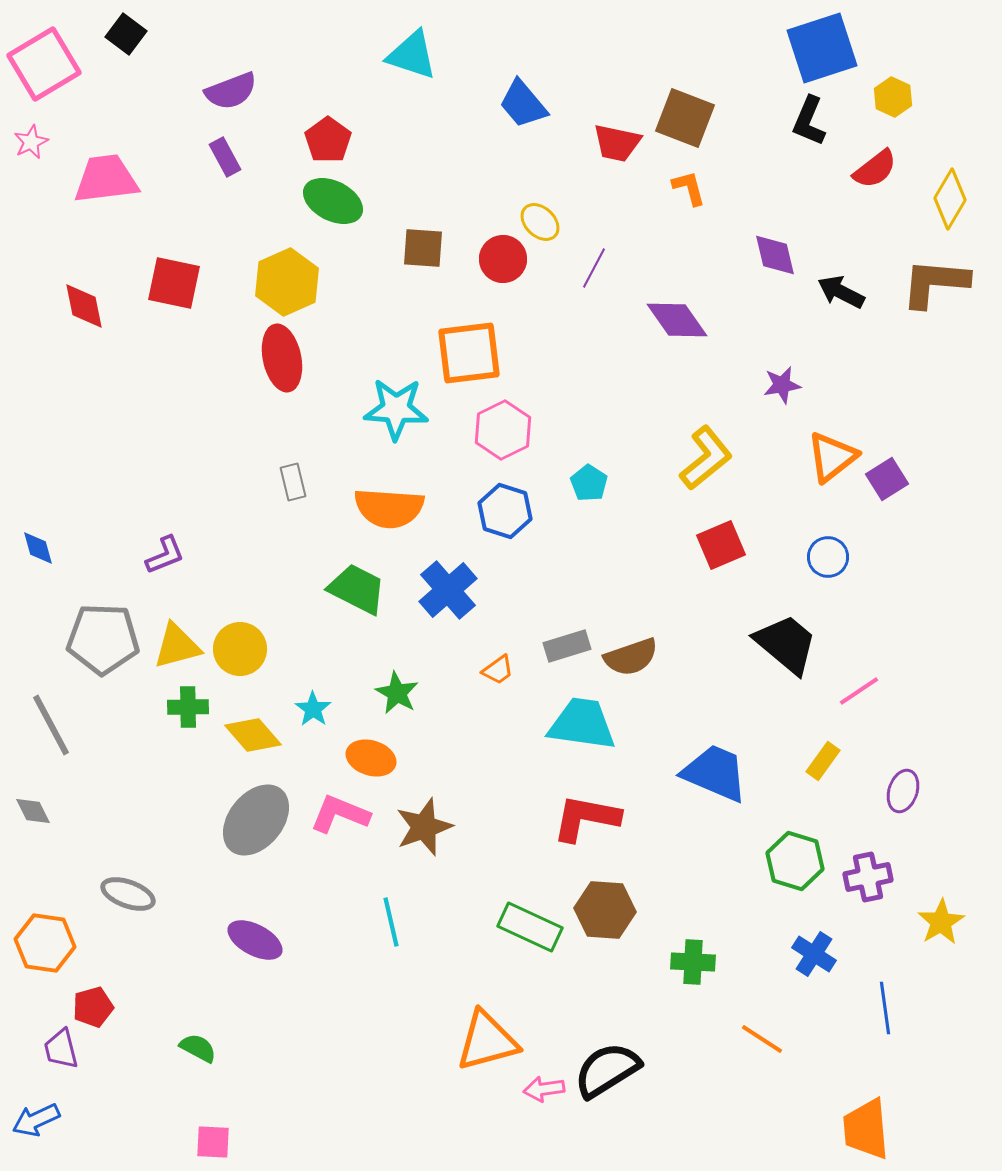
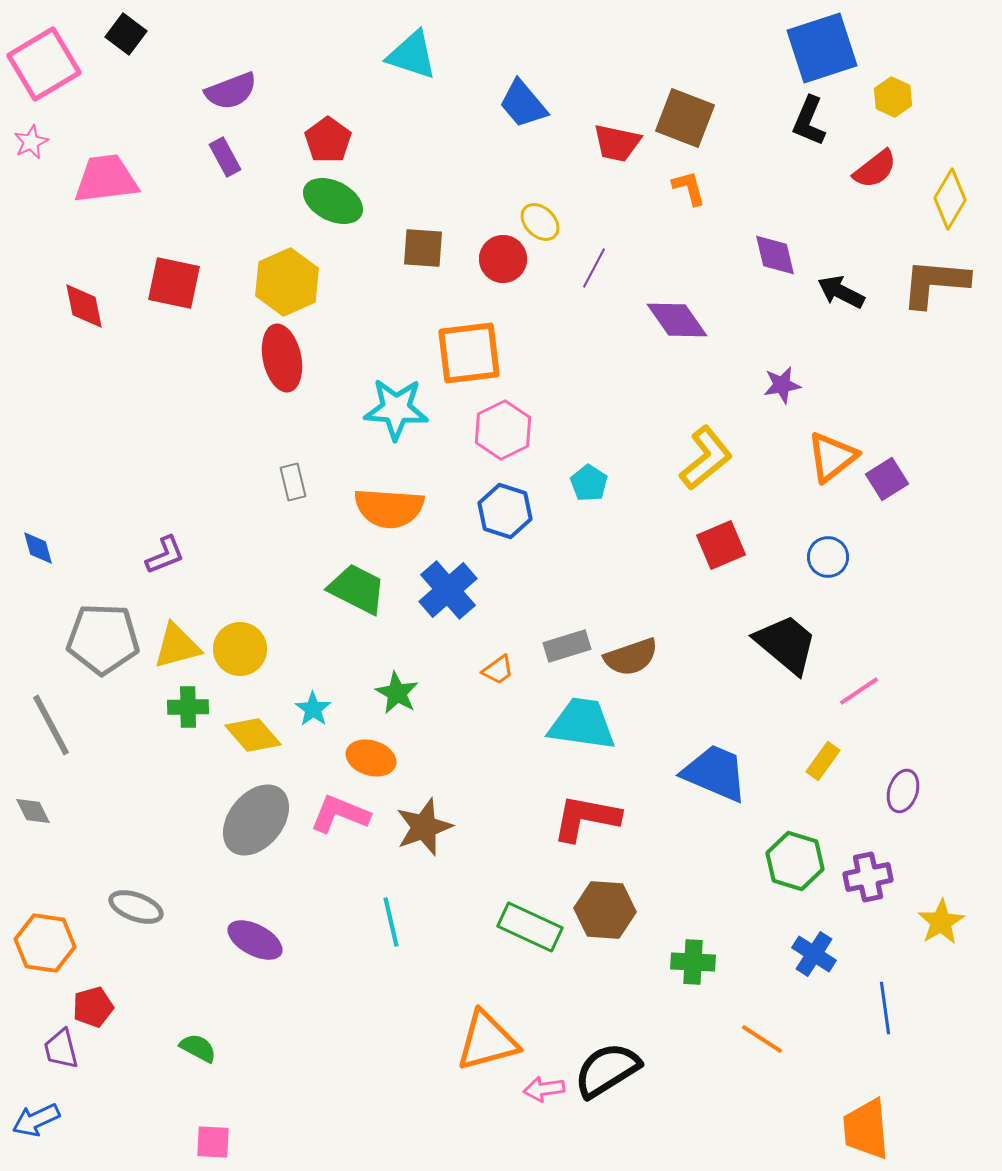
gray ellipse at (128, 894): moved 8 px right, 13 px down
